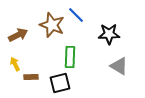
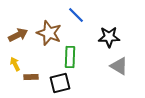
brown star: moved 3 px left, 8 px down
black star: moved 3 px down
